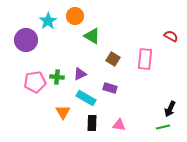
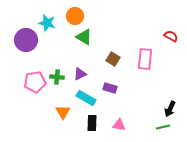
cyan star: moved 1 px left, 2 px down; rotated 24 degrees counterclockwise
green triangle: moved 8 px left, 1 px down
